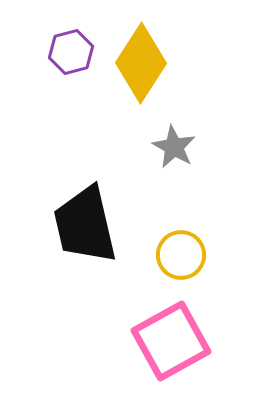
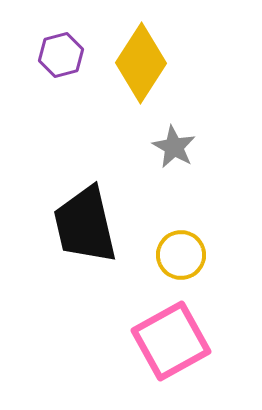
purple hexagon: moved 10 px left, 3 px down
